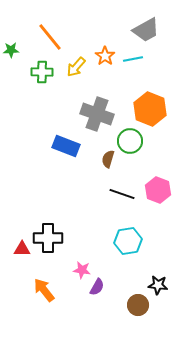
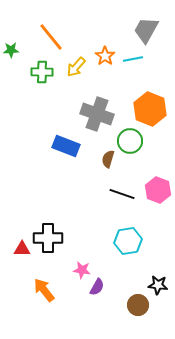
gray trapezoid: rotated 148 degrees clockwise
orange line: moved 1 px right
